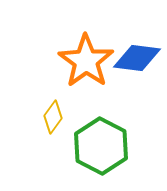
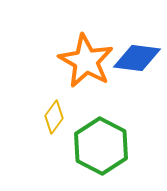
orange star: rotated 6 degrees counterclockwise
yellow diamond: moved 1 px right
